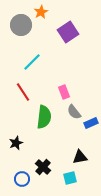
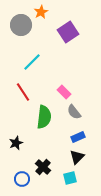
pink rectangle: rotated 24 degrees counterclockwise
blue rectangle: moved 13 px left, 14 px down
black triangle: moved 3 px left; rotated 35 degrees counterclockwise
